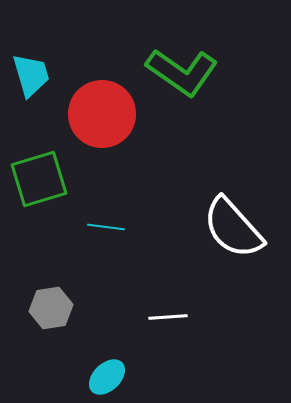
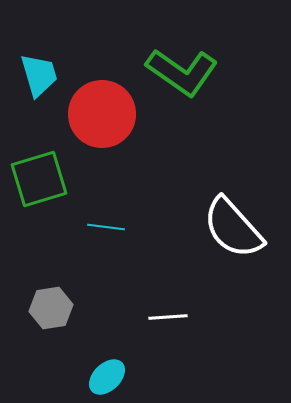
cyan trapezoid: moved 8 px right
